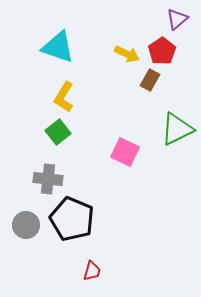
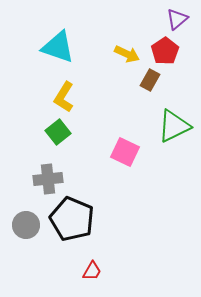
red pentagon: moved 3 px right
green triangle: moved 3 px left, 3 px up
gray cross: rotated 12 degrees counterclockwise
red trapezoid: rotated 15 degrees clockwise
